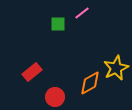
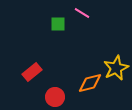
pink line: rotated 70 degrees clockwise
orange diamond: rotated 15 degrees clockwise
